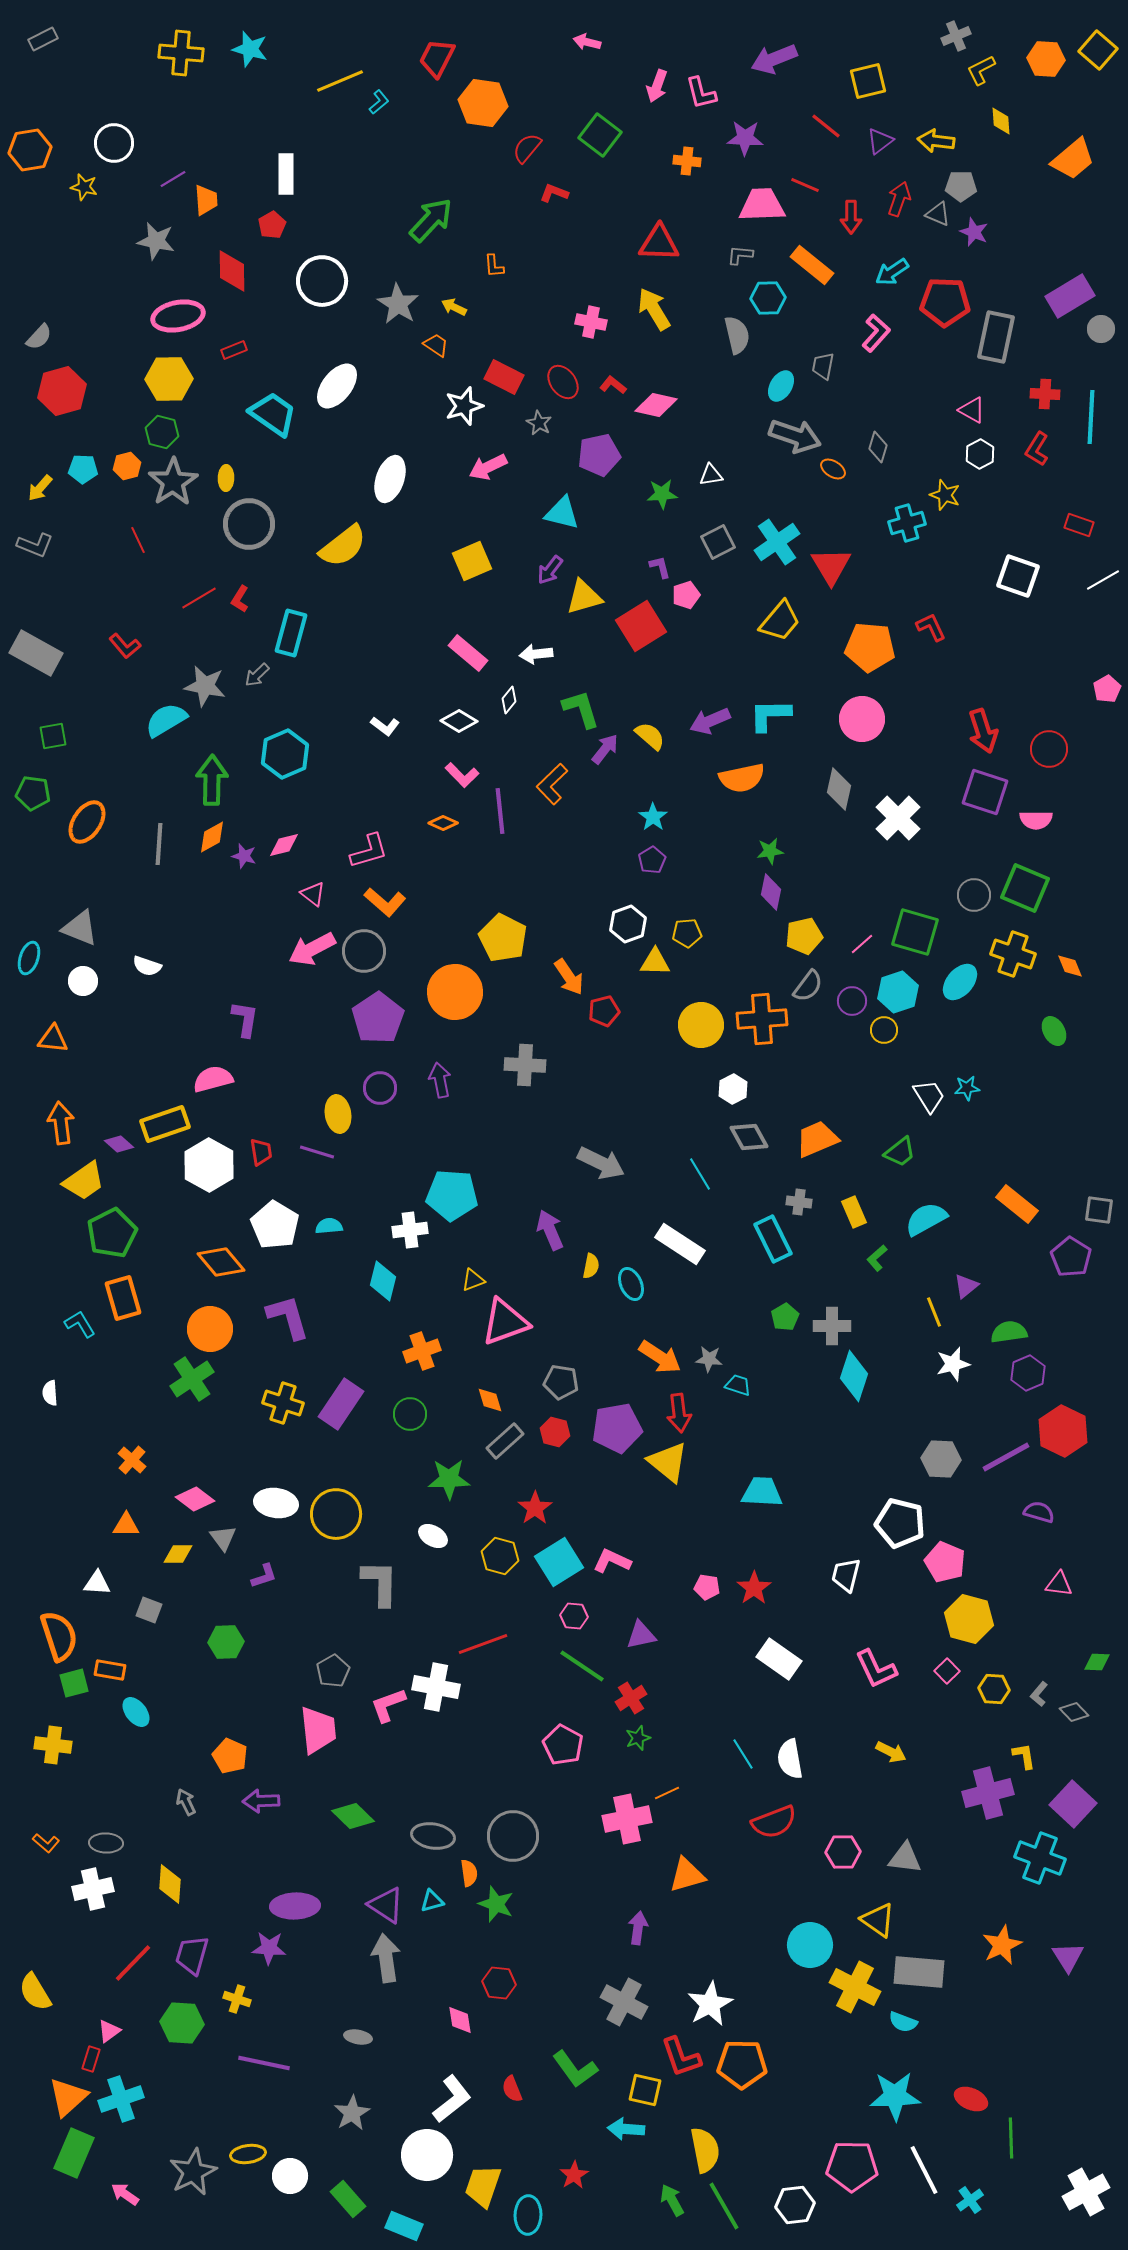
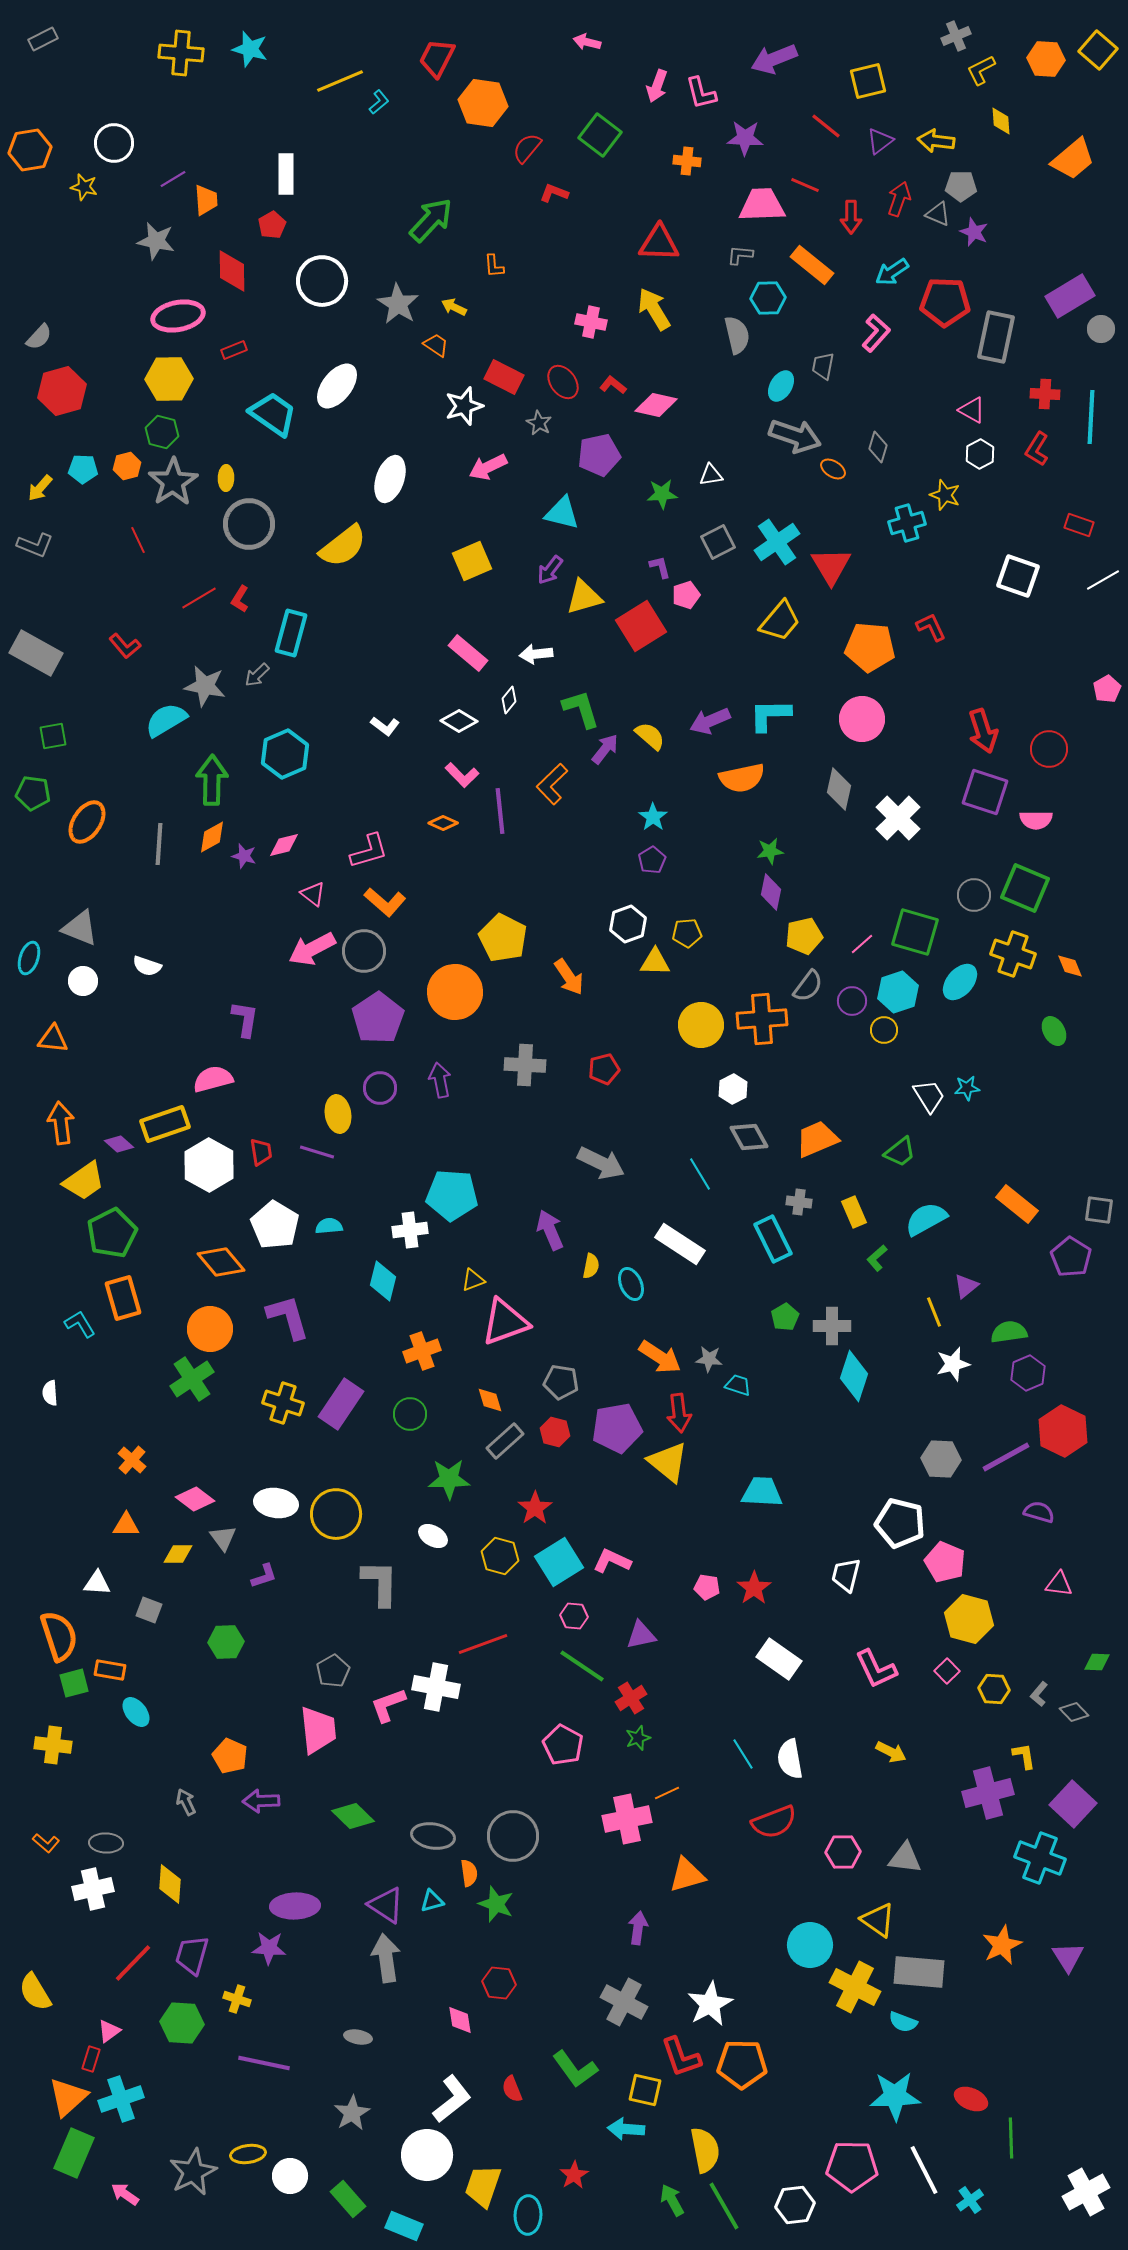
red pentagon at (604, 1011): moved 58 px down
